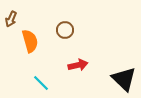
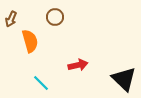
brown circle: moved 10 px left, 13 px up
